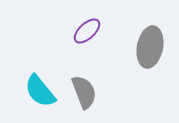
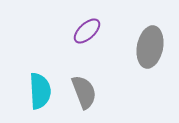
cyan semicircle: rotated 144 degrees counterclockwise
